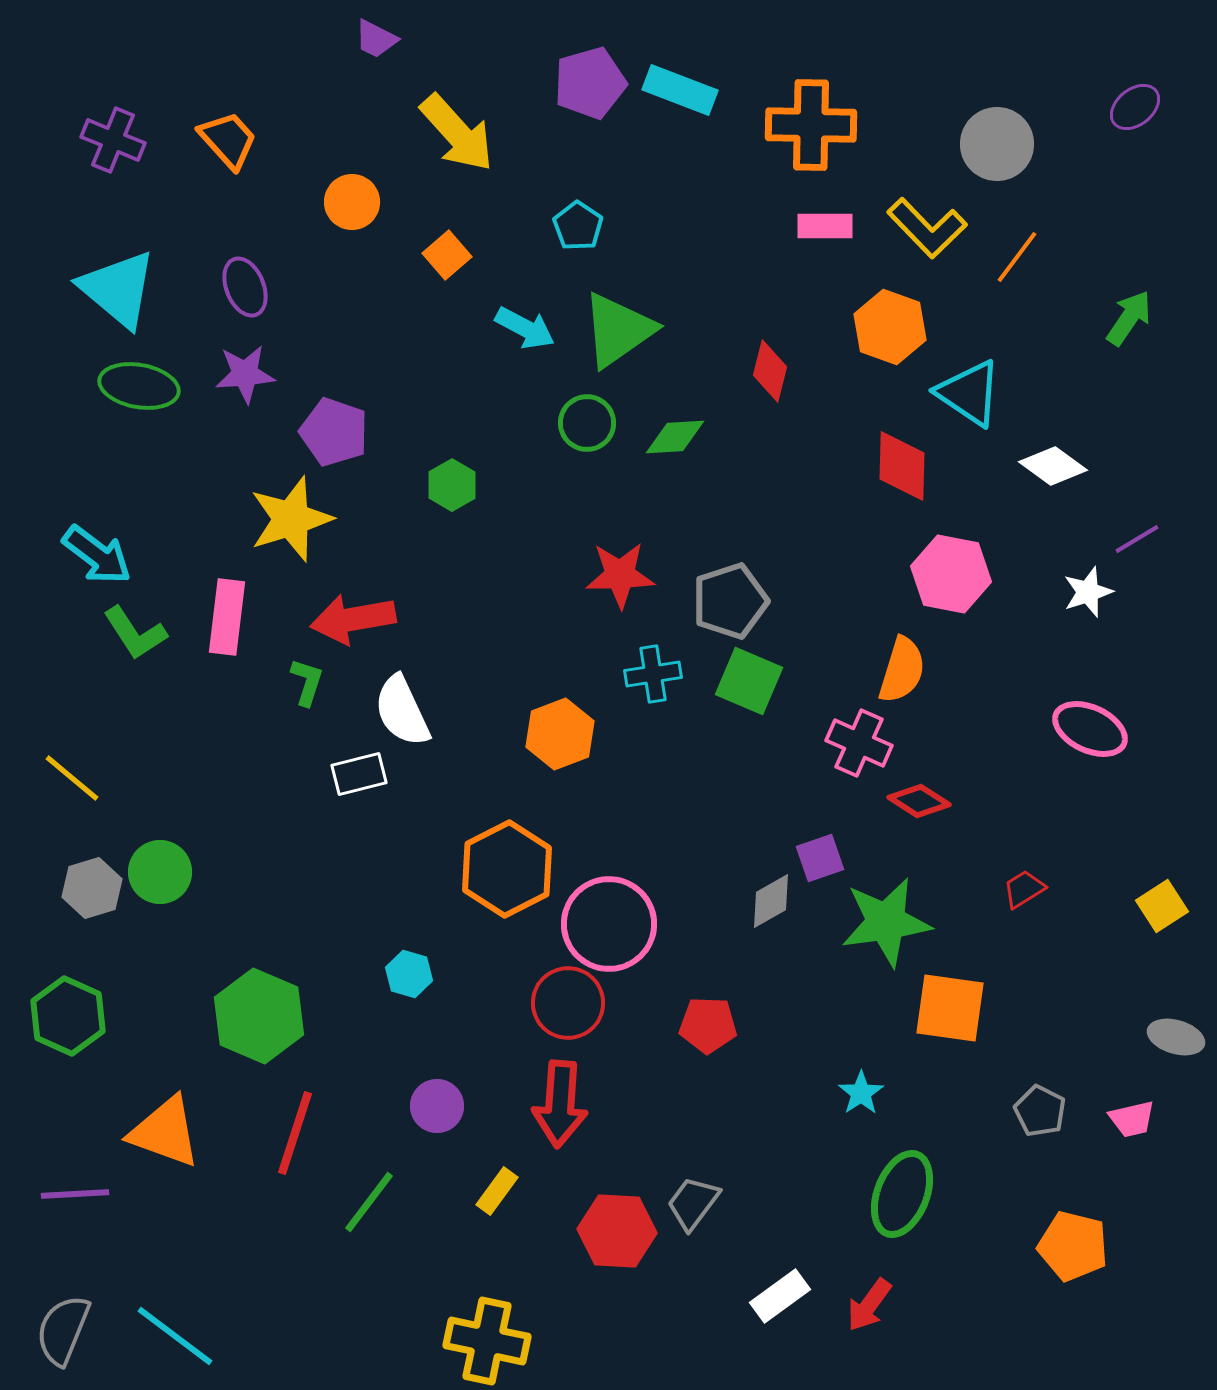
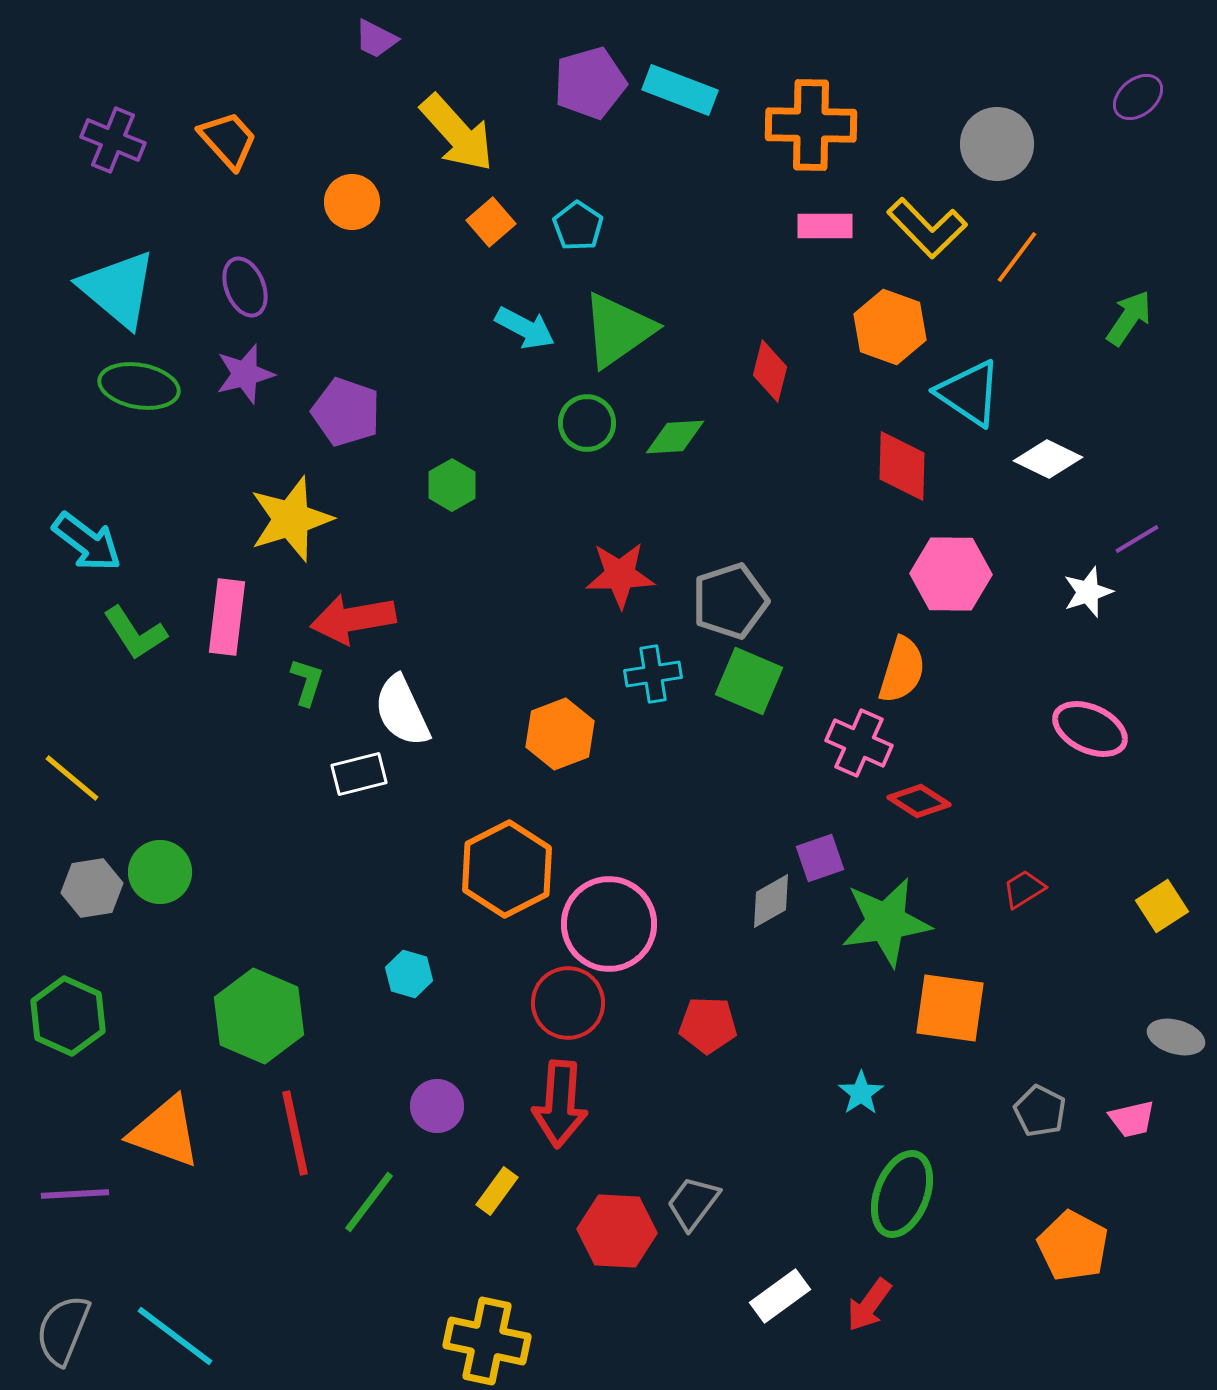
purple ellipse at (1135, 107): moved 3 px right, 10 px up
orange square at (447, 255): moved 44 px right, 33 px up
purple star at (245, 374): rotated 10 degrees counterclockwise
purple pentagon at (334, 432): moved 12 px right, 20 px up
white diamond at (1053, 466): moved 5 px left, 7 px up; rotated 10 degrees counterclockwise
cyan arrow at (97, 555): moved 10 px left, 13 px up
pink hexagon at (951, 574): rotated 10 degrees counterclockwise
gray hexagon at (92, 888): rotated 8 degrees clockwise
red line at (295, 1133): rotated 30 degrees counterclockwise
orange pentagon at (1073, 1246): rotated 14 degrees clockwise
